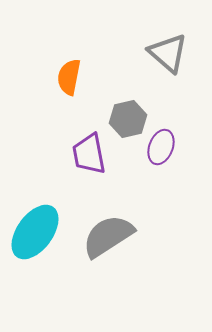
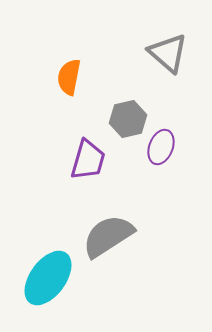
purple trapezoid: moved 1 px left, 6 px down; rotated 153 degrees counterclockwise
cyan ellipse: moved 13 px right, 46 px down
